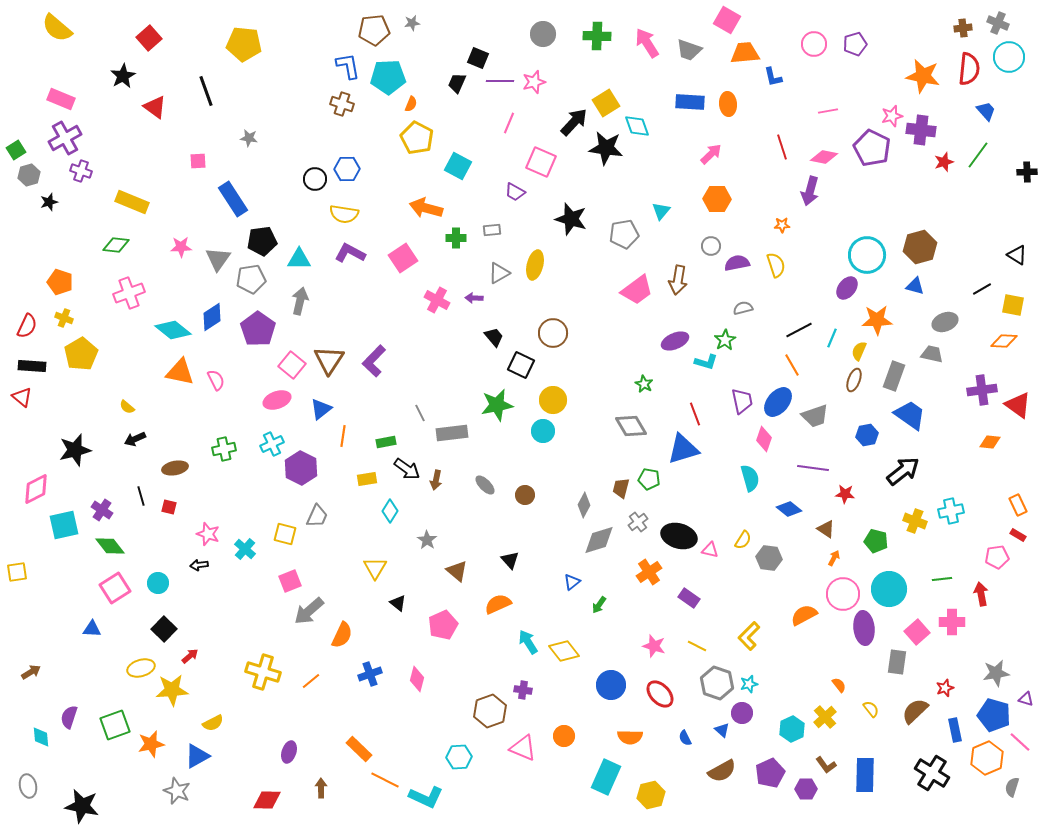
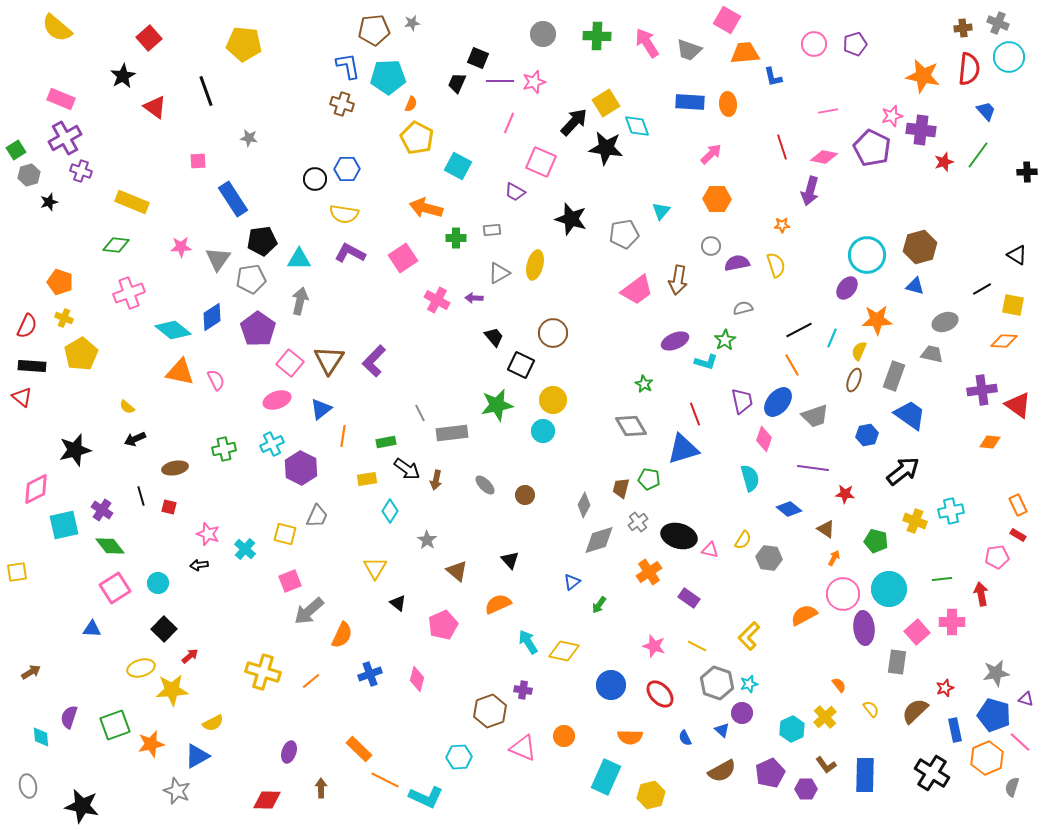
pink square at (292, 365): moved 2 px left, 2 px up
yellow diamond at (564, 651): rotated 40 degrees counterclockwise
